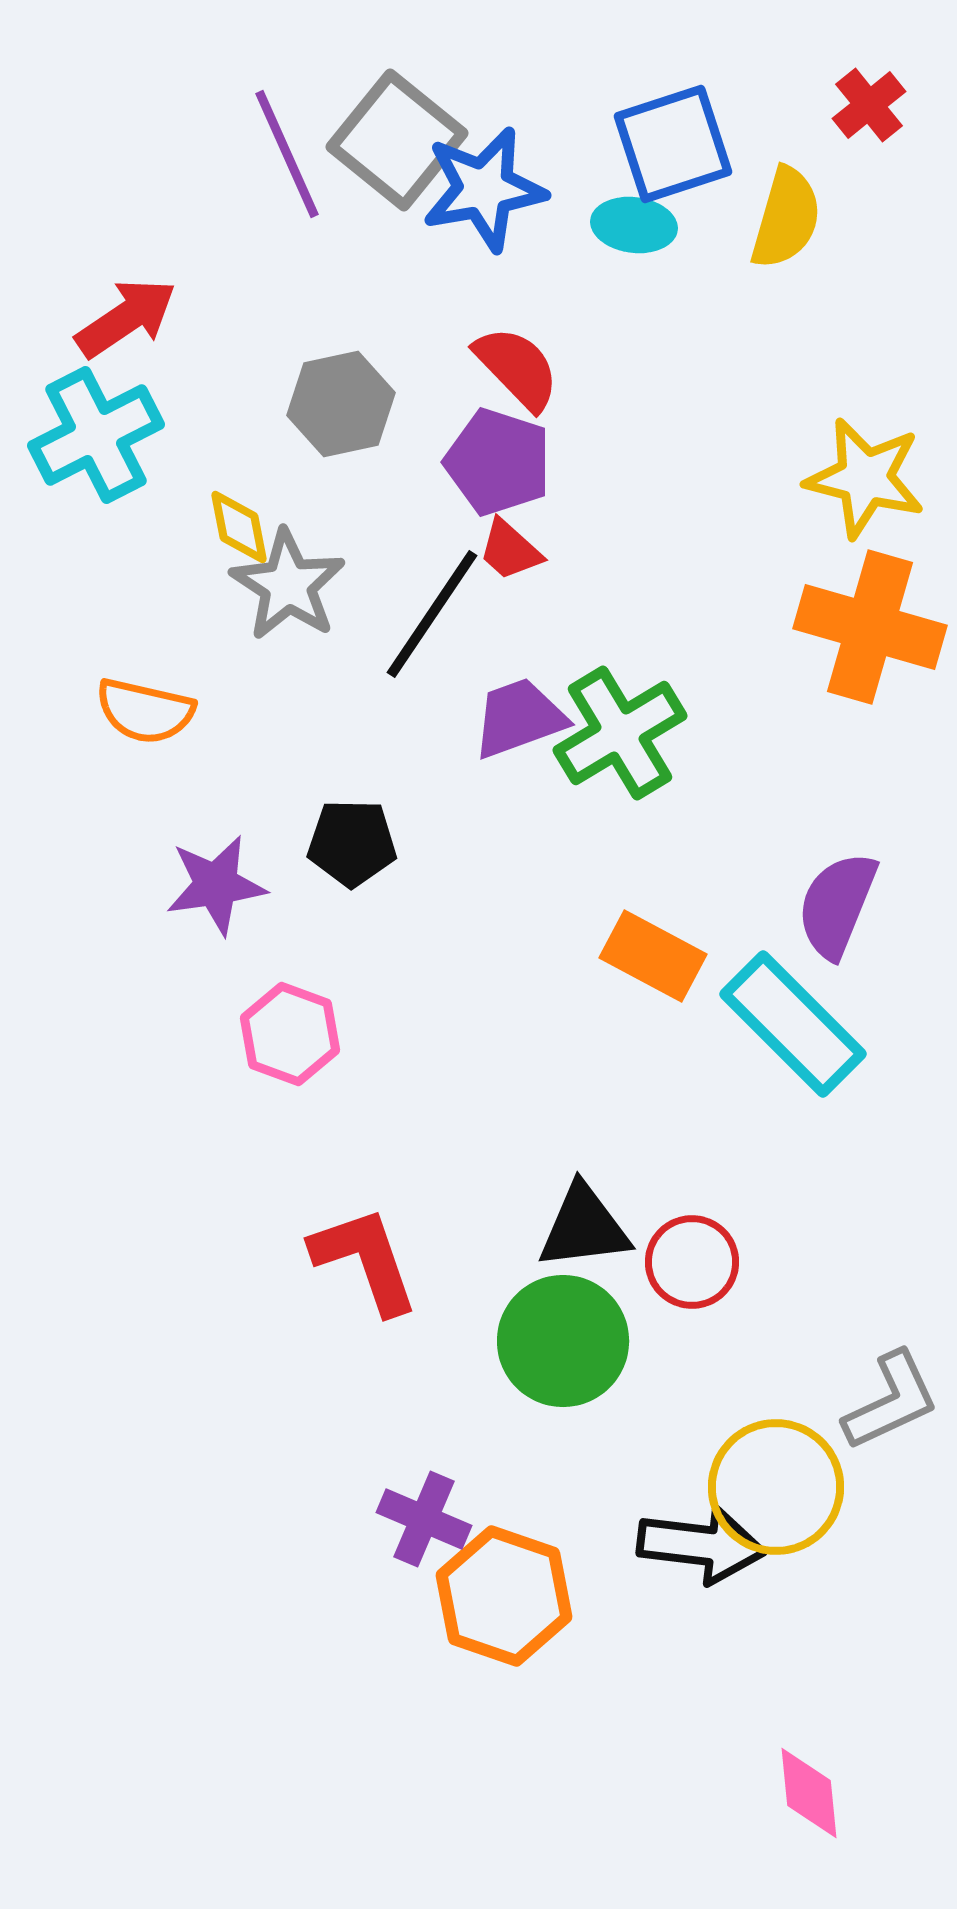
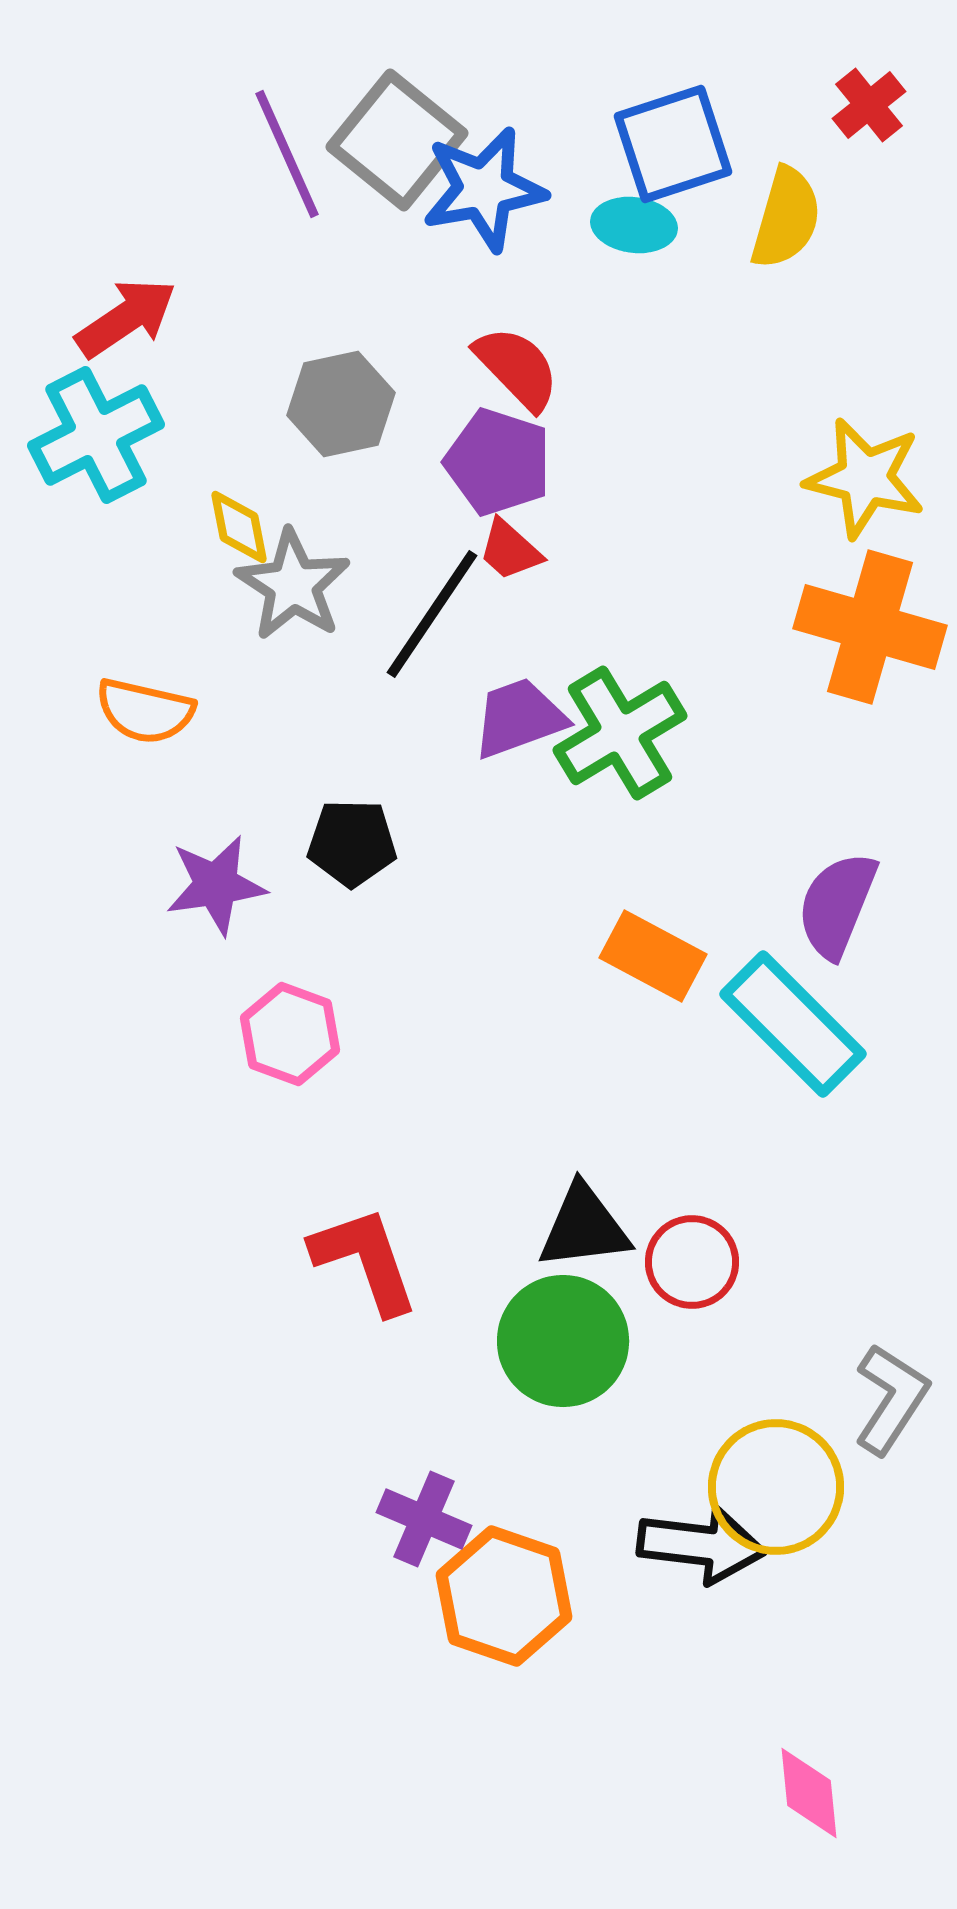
gray star: moved 5 px right
gray L-shape: moved 2 px up; rotated 32 degrees counterclockwise
